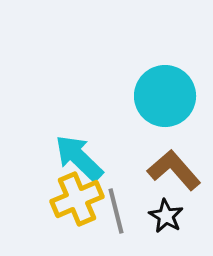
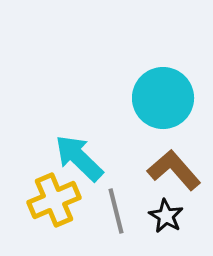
cyan circle: moved 2 px left, 2 px down
yellow cross: moved 23 px left, 1 px down
